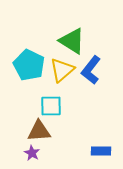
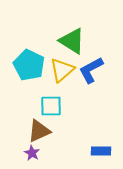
blue L-shape: rotated 24 degrees clockwise
brown triangle: rotated 20 degrees counterclockwise
